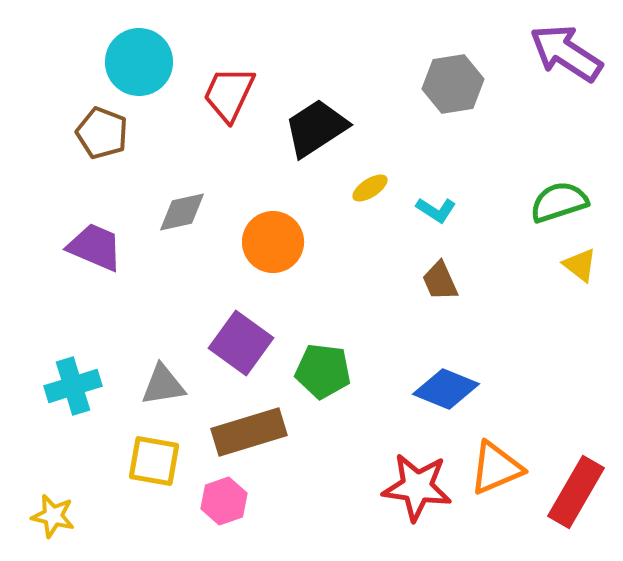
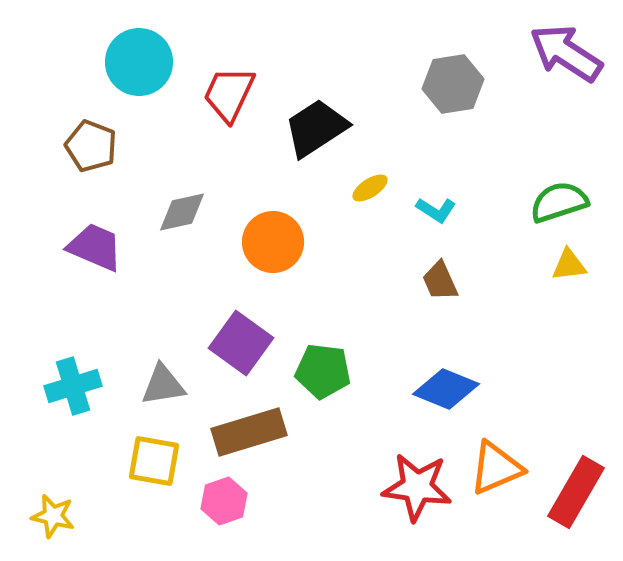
brown pentagon: moved 11 px left, 13 px down
yellow triangle: moved 11 px left; rotated 45 degrees counterclockwise
